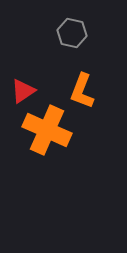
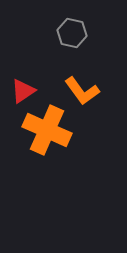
orange L-shape: rotated 57 degrees counterclockwise
